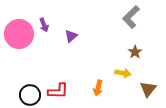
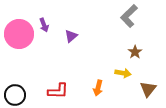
gray L-shape: moved 2 px left, 1 px up
black circle: moved 15 px left
